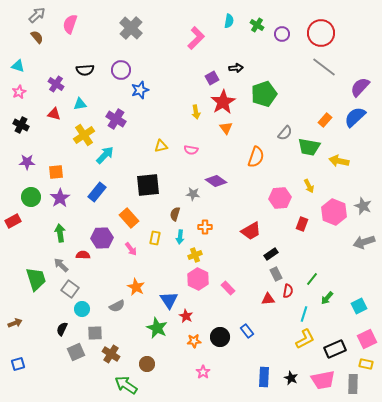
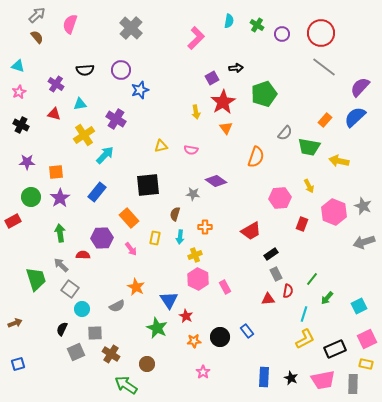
pink rectangle at (228, 288): moved 3 px left, 1 px up; rotated 16 degrees clockwise
